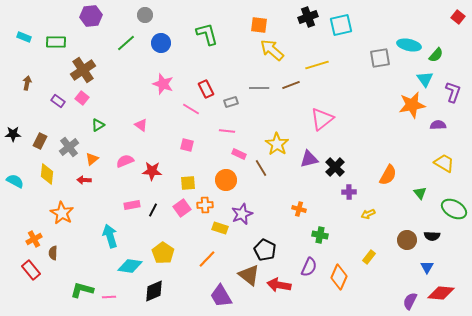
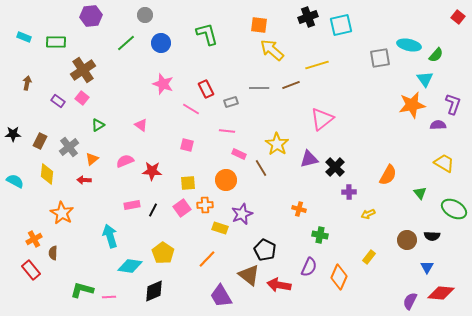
purple L-shape at (453, 92): moved 12 px down
